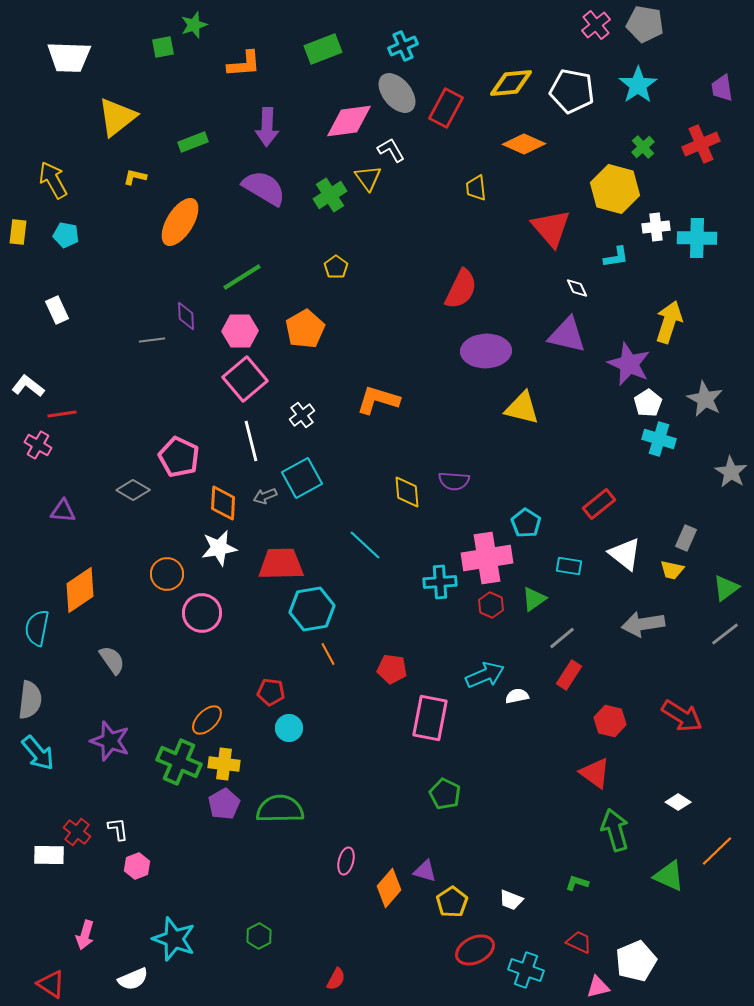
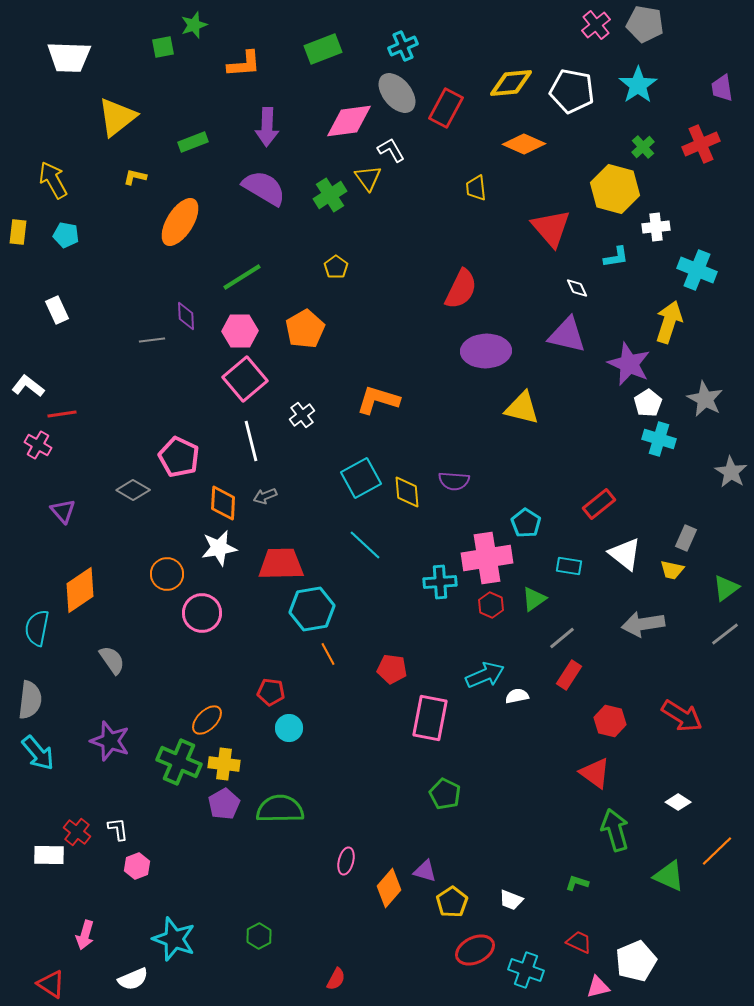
cyan cross at (697, 238): moved 32 px down; rotated 21 degrees clockwise
cyan square at (302, 478): moved 59 px right
purple triangle at (63, 511): rotated 44 degrees clockwise
